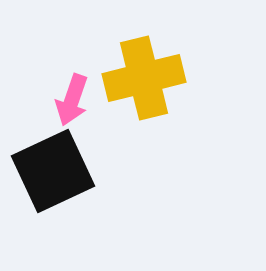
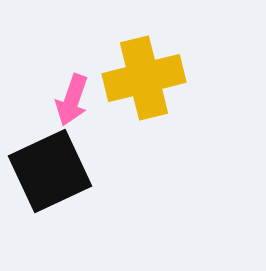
black square: moved 3 px left
